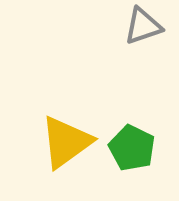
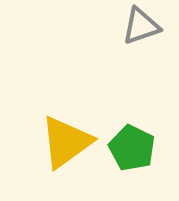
gray triangle: moved 2 px left
